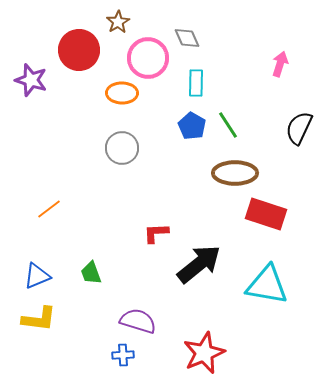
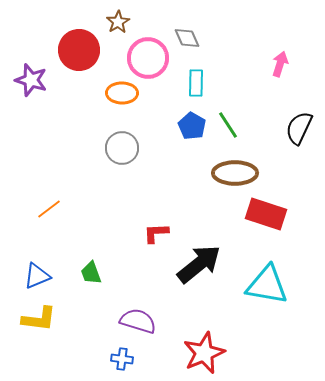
blue cross: moved 1 px left, 4 px down; rotated 10 degrees clockwise
